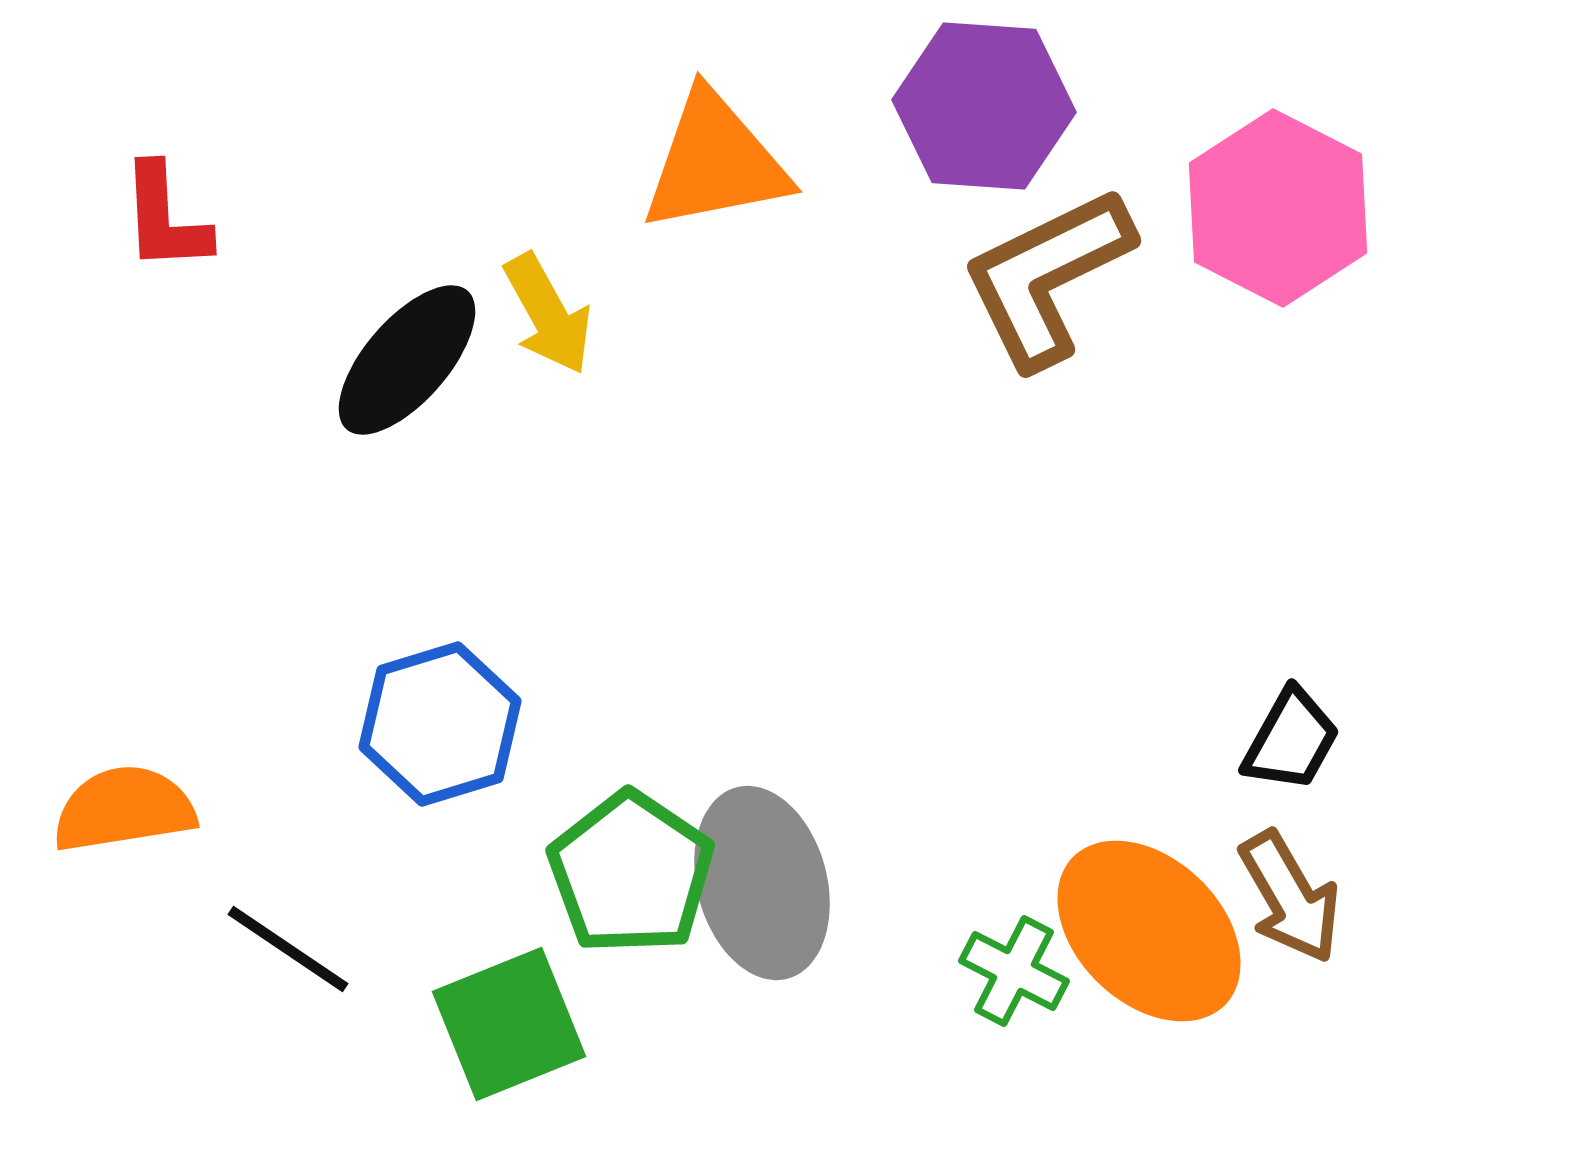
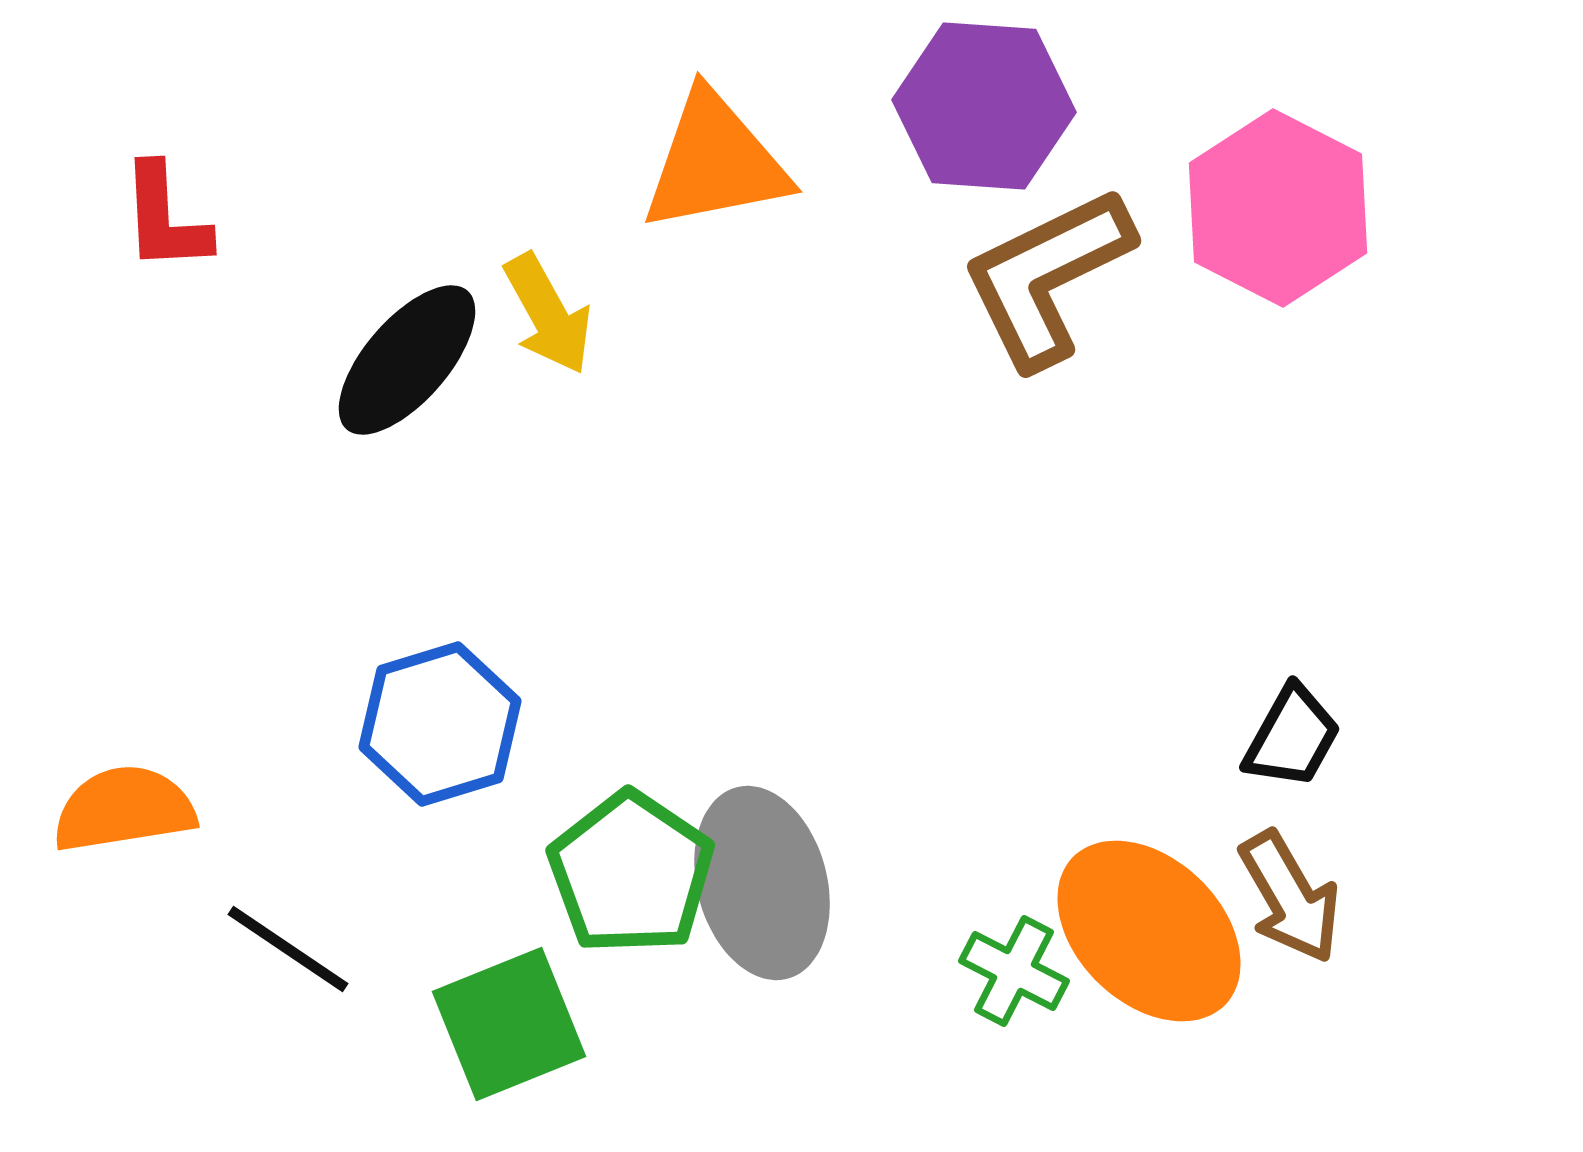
black trapezoid: moved 1 px right, 3 px up
